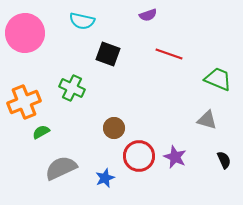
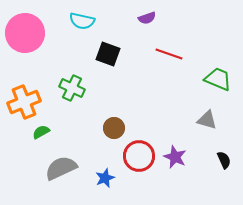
purple semicircle: moved 1 px left, 3 px down
